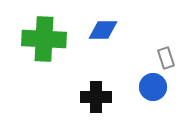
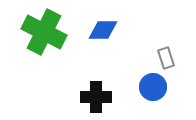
green cross: moved 7 px up; rotated 24 degrees clockwise
